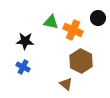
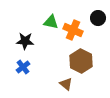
blue cross: rotated 24 degrees clockwise
